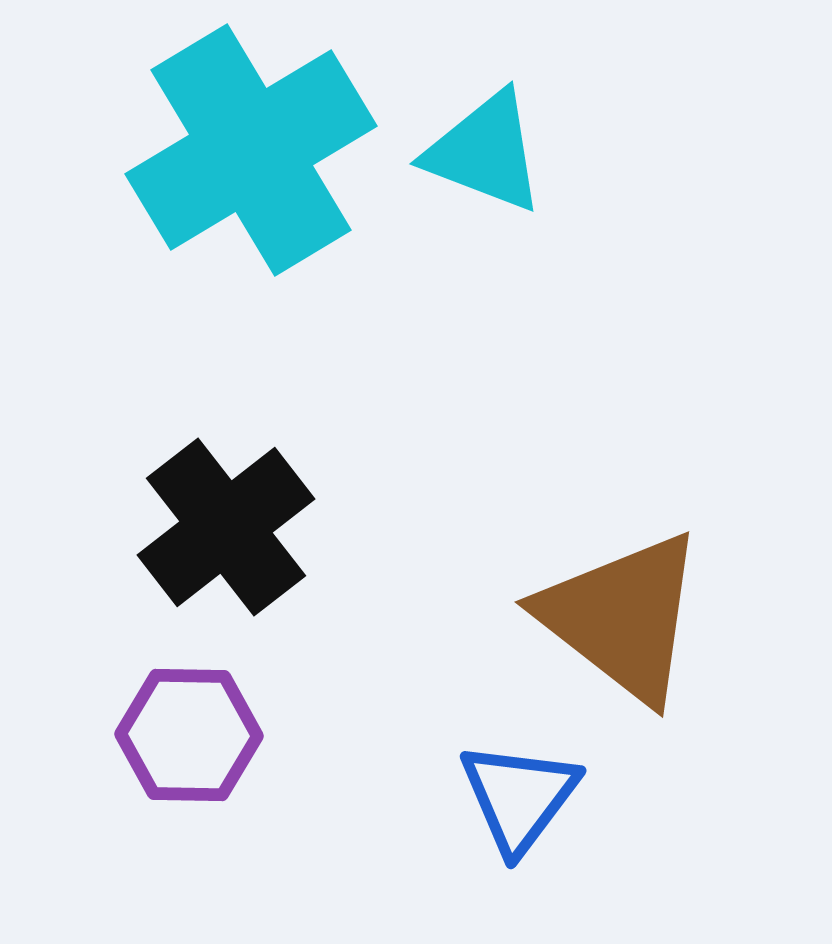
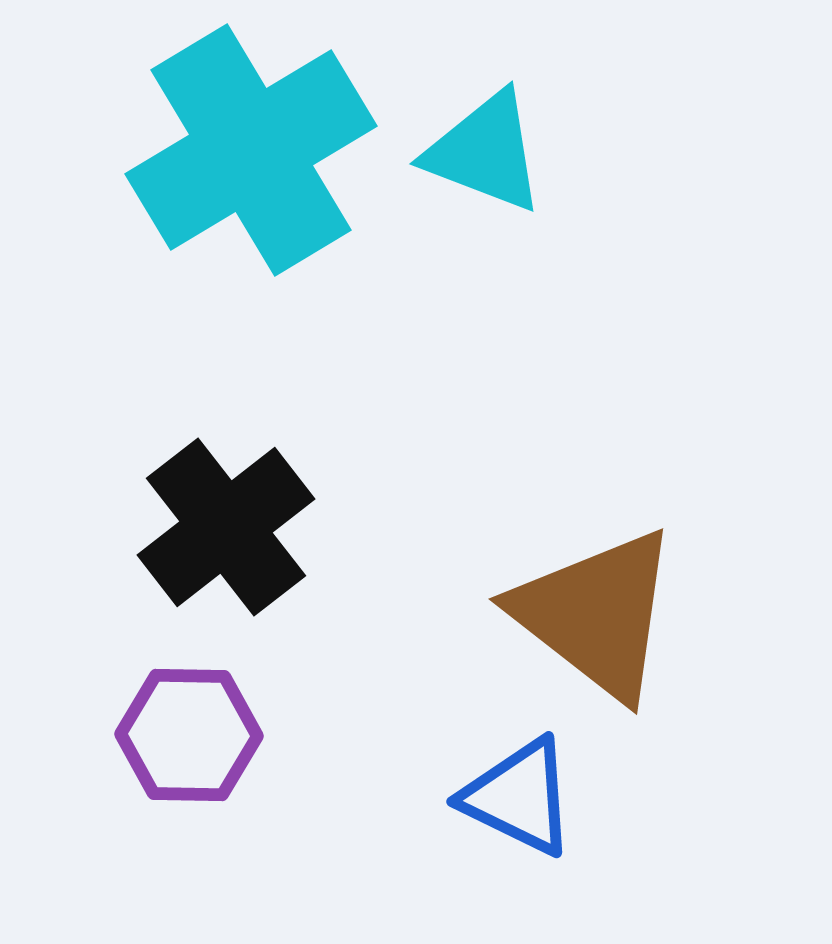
brown triangle: moved 26 px left, 3 px up
blue triangle: rotated 41 degrees counterclockwise
